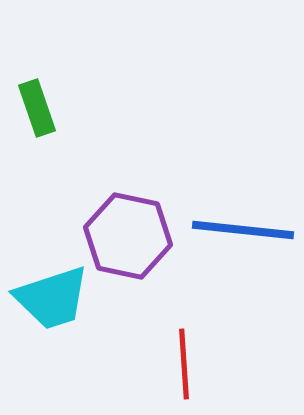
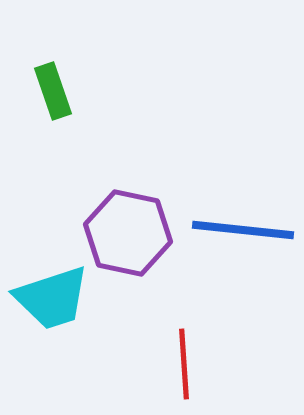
green rectangle: moved 16 px right, 17 px up
purple hexagon: moved 3 px up
